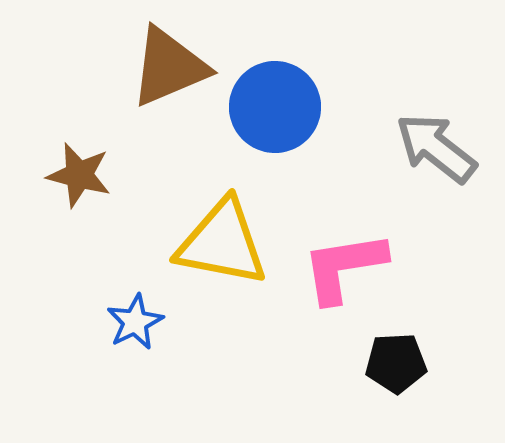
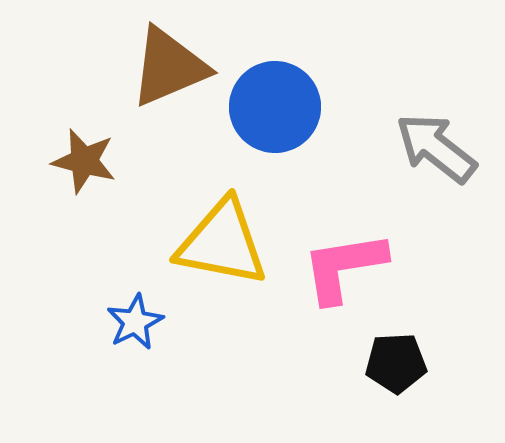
brown star: moved 5 px right, 14 px up
